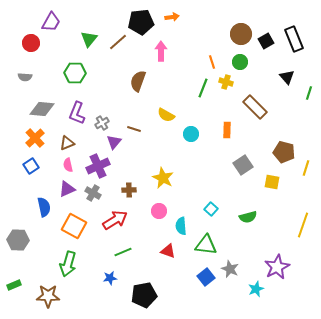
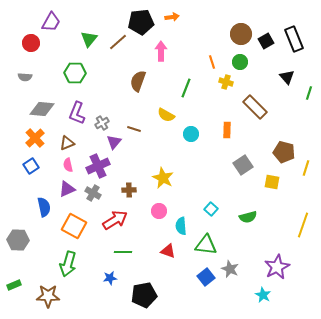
green line at (203, 88): moved 17 px left
green line at (123, 252): rotated 24 degrees clockwise
cyan star at (256, 289): moved 7 px right, 6 px down; rotated 21 degrees counterclockwise
